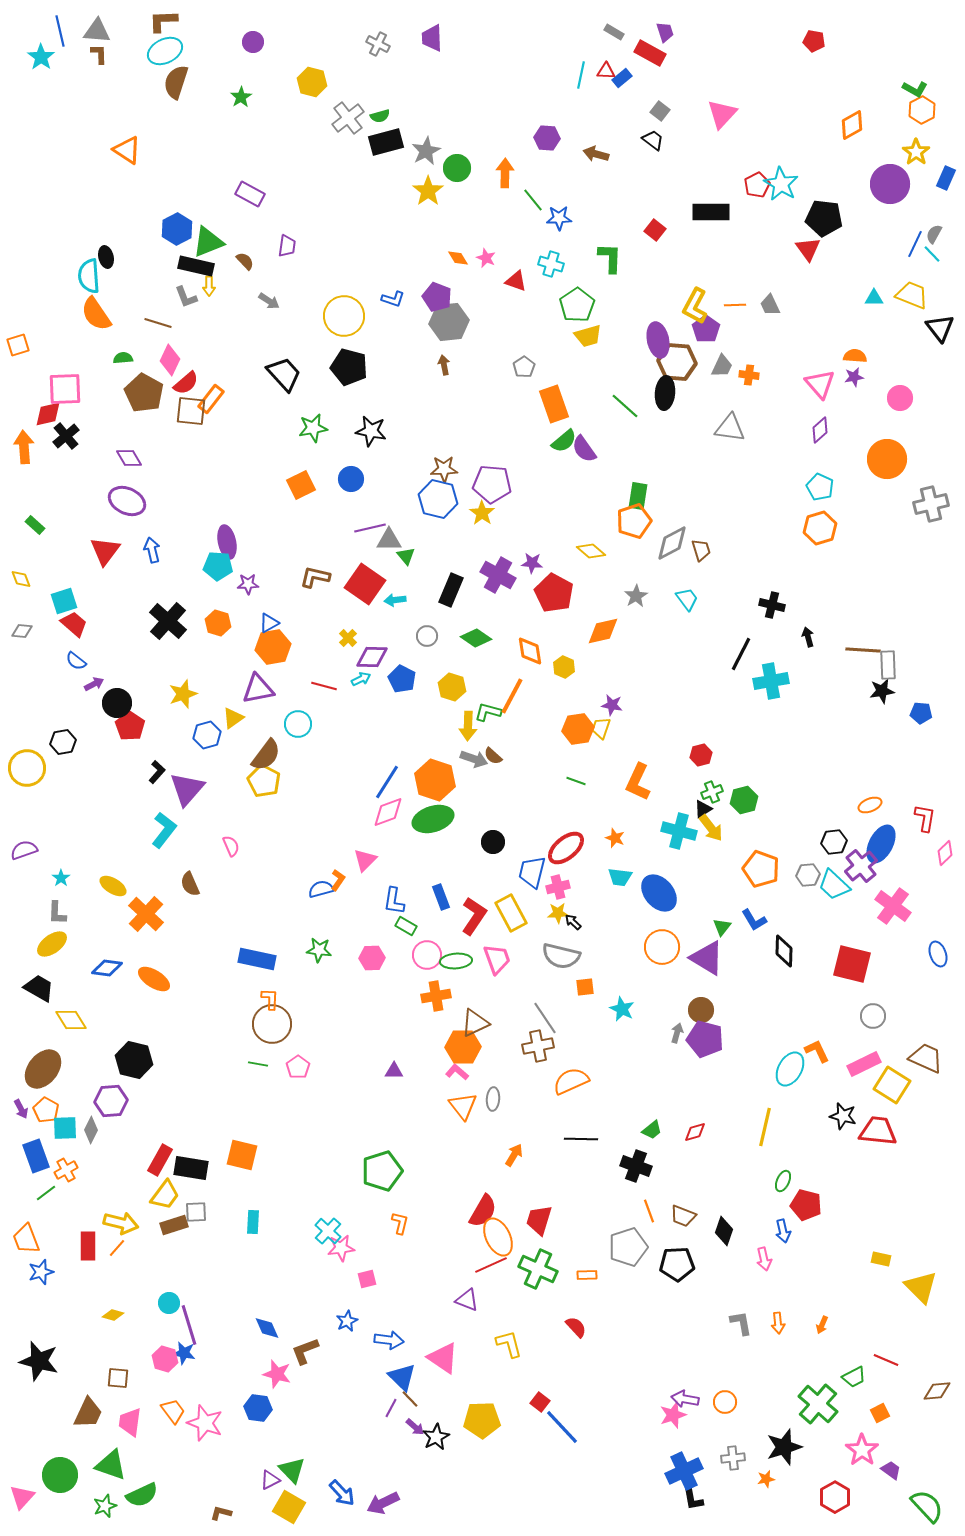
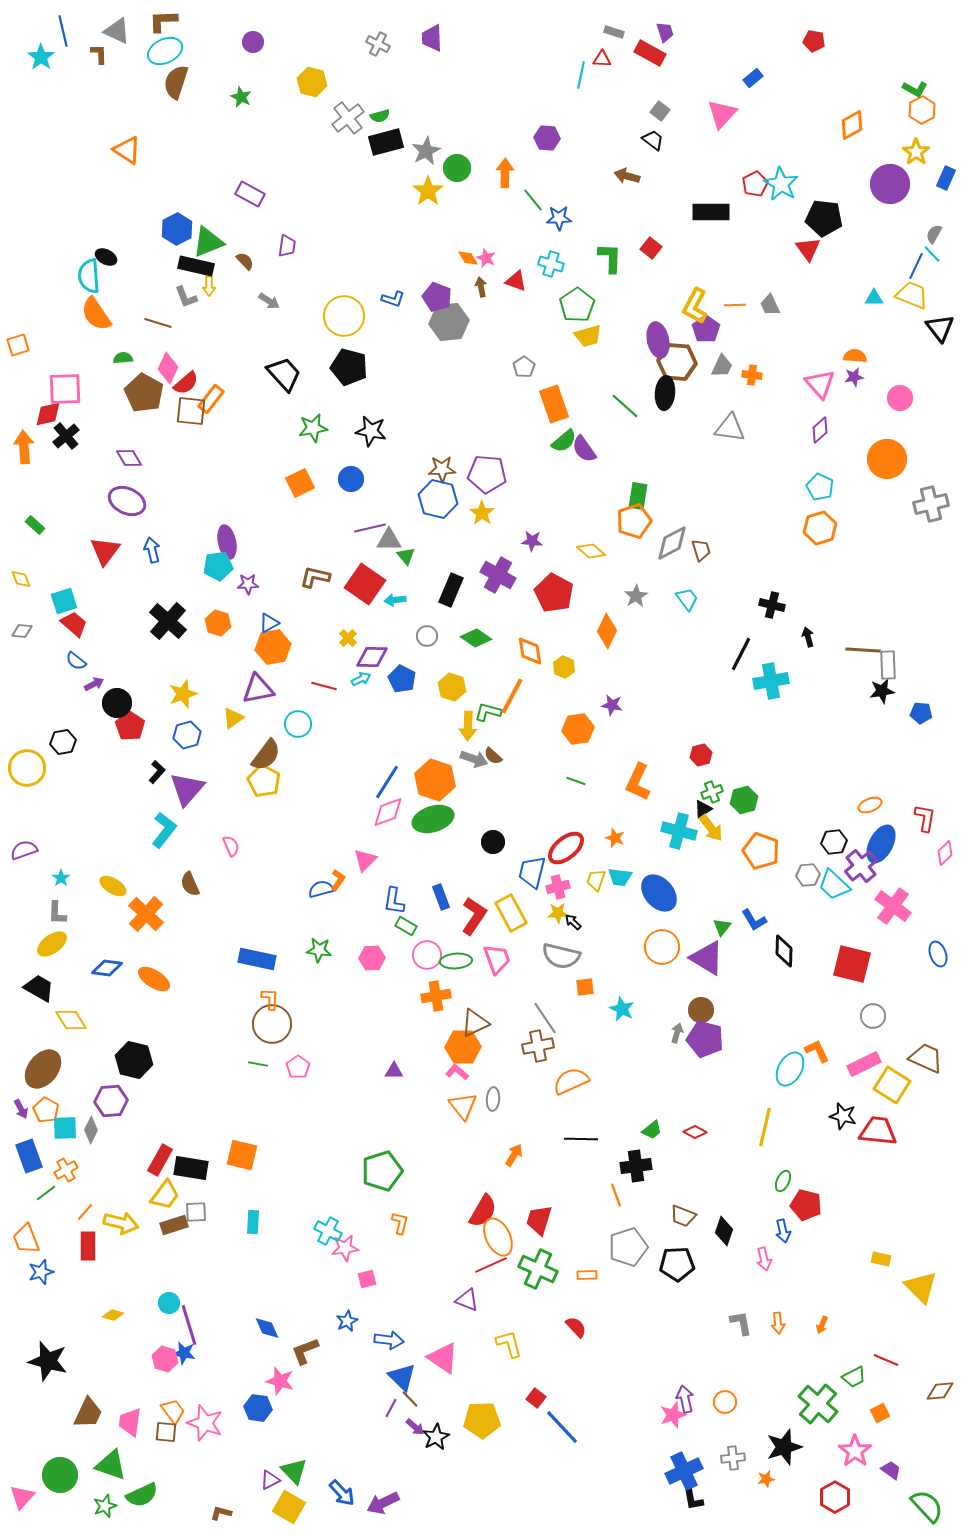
blue line at (60, 31): moved 3 px right
gray triangle at (97, 31): moved 20 px right; rotated 20 degrees clockwise
gray rectangle at (614, 32): rotated 12 degrees counterclockwise
red triangle at (606, 71): moved 4 px left, 12 px up
blue rectangle at (622, 78): moved 131 px right
green star at (241, 97): rotated 15 degrees counterclockwise
brown arrow at (596, 154): moved 31 px right, 22 px down
red pentagon at (757, 185): moved 2 px left, 1 px up
red square at (655, 230): moved 4 px left, 18 px down
blue line at (915, 244): moved 1 px right, 22 px down
black ellipse at (106, 257): rotated 50 degrees counterclockwise
orange diamond at (458, 258): moved 10 px right
pink diamond at (170, 360): moved 2 px left, 8 px down
brown arrow at (444, 365): moved 37 px right, 78 px up
orange cross at (749, 375): moved 3 px right
brown star at (444, 469): moved 2 px left
purple pentagon at (492, 484): moved 5 px left, 10 px up
orange square at (301, 485): moved 1 px left, 2 px up
purple star at (532, 563): moved 22 px up
cyan pentagon at (218, 566): rotated 12 degrees counterclockwise
orange diamond at (603, 631): moved 4 px right; rotated 52 degrees counterclockwise
yellow trapezoid at (601, 728): moved 5 px left, 152 px down
blue hexagon at (207, 735): moved 20 px left
orange pentagon at (761, 869): moved 18 px up
red diamond at (695, 1132): rotated 45 degrees clockwise
blue rectangle at (36, 1156): moved 7 px left
black cross at (636, 1166): rotated 28 degrees counterclockwise
orange line at (649, 1211): moved 33 px left, 16 px up
cyan cross at (328, 1231): rotated 16 degrees counterclockwise
orange line at (117, 1248): moved 32 px left, 36 px up
pink star at (341, 1248): moved 4 px right
black star at (39, 1361): moved 9 px right
pink star at (277, 1374): moved 3 px right, 7 px down
brown square at (118, 1378): moved 48 px right, 54 px down
brown diamond at (937, 1391): moved 3 px right
purple arrow at (685, 1399): rotated 68 degrees clockwise
red square at (540, 1402): moved 4 px left, 4 px up
pink star at (862, 1450): moved 7 px left, 1 px down
green triangle at (292, 1470): moved 2 px right, 1 px down
